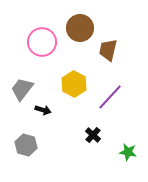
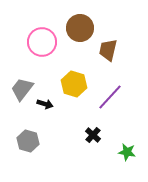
yellow hexagon: rotated 10 degrees counterclockwise
black arrow: moved 2 px right, 6 px up
gray hexagon: moved 2 px right, 4 px up
green star: moved 1 px left
